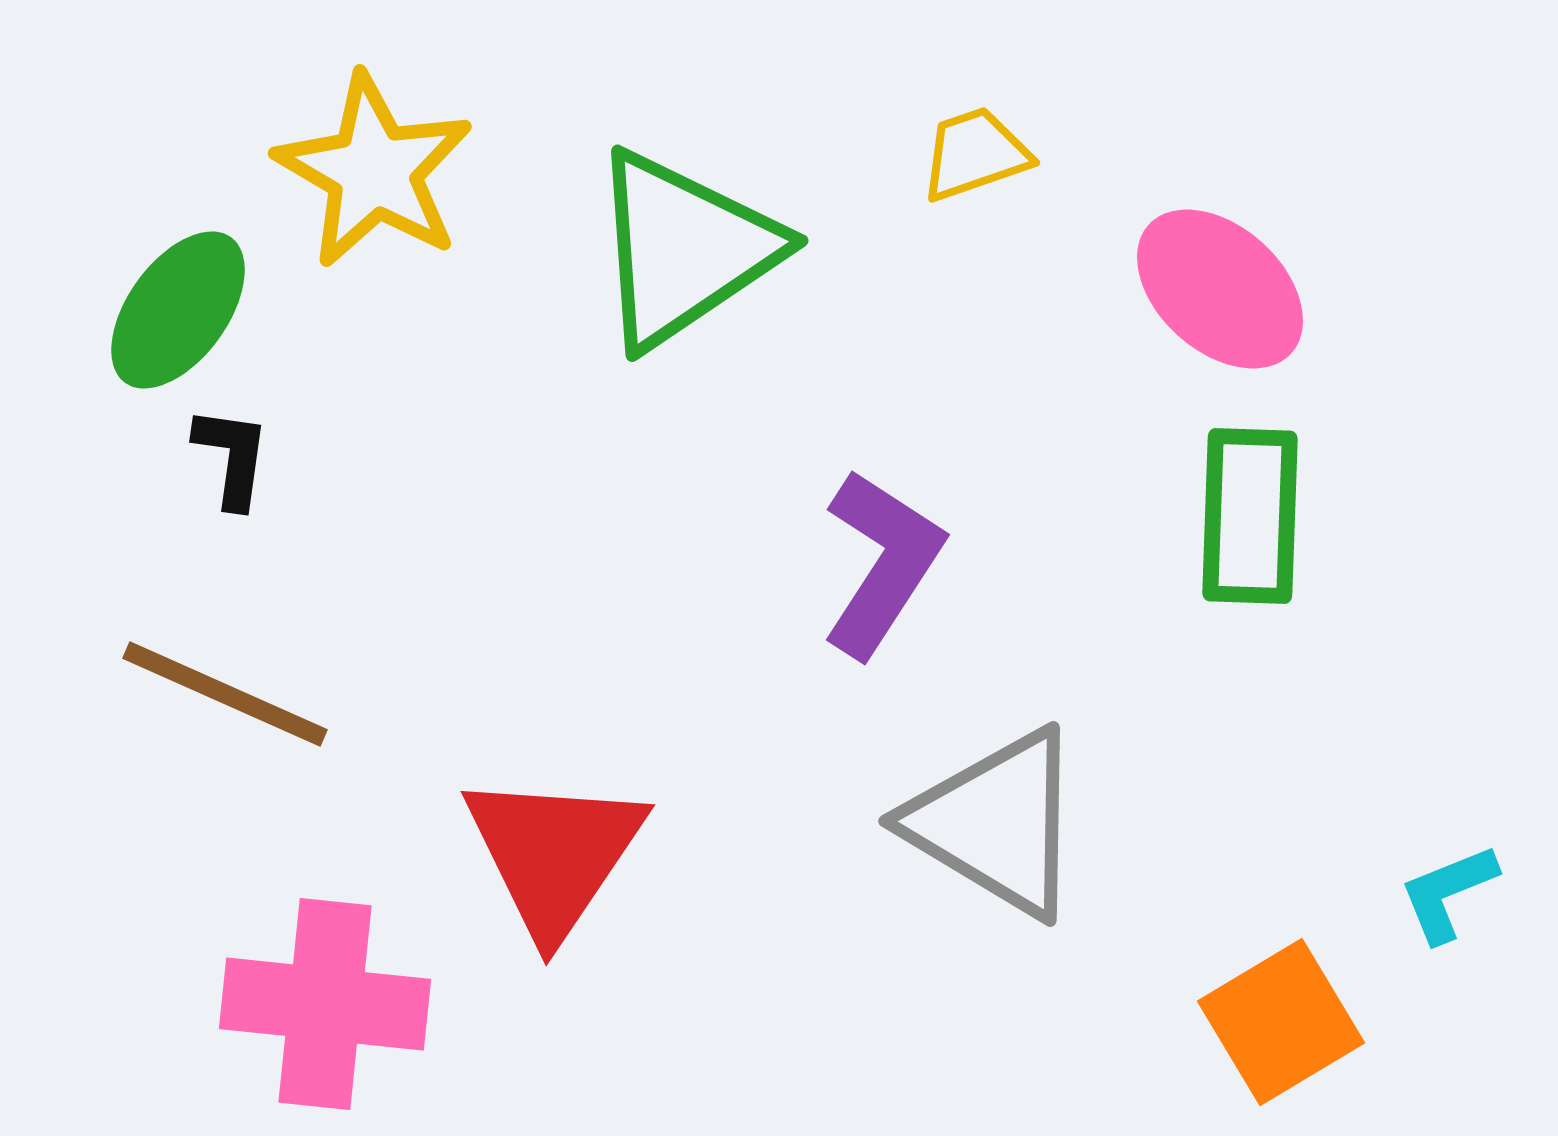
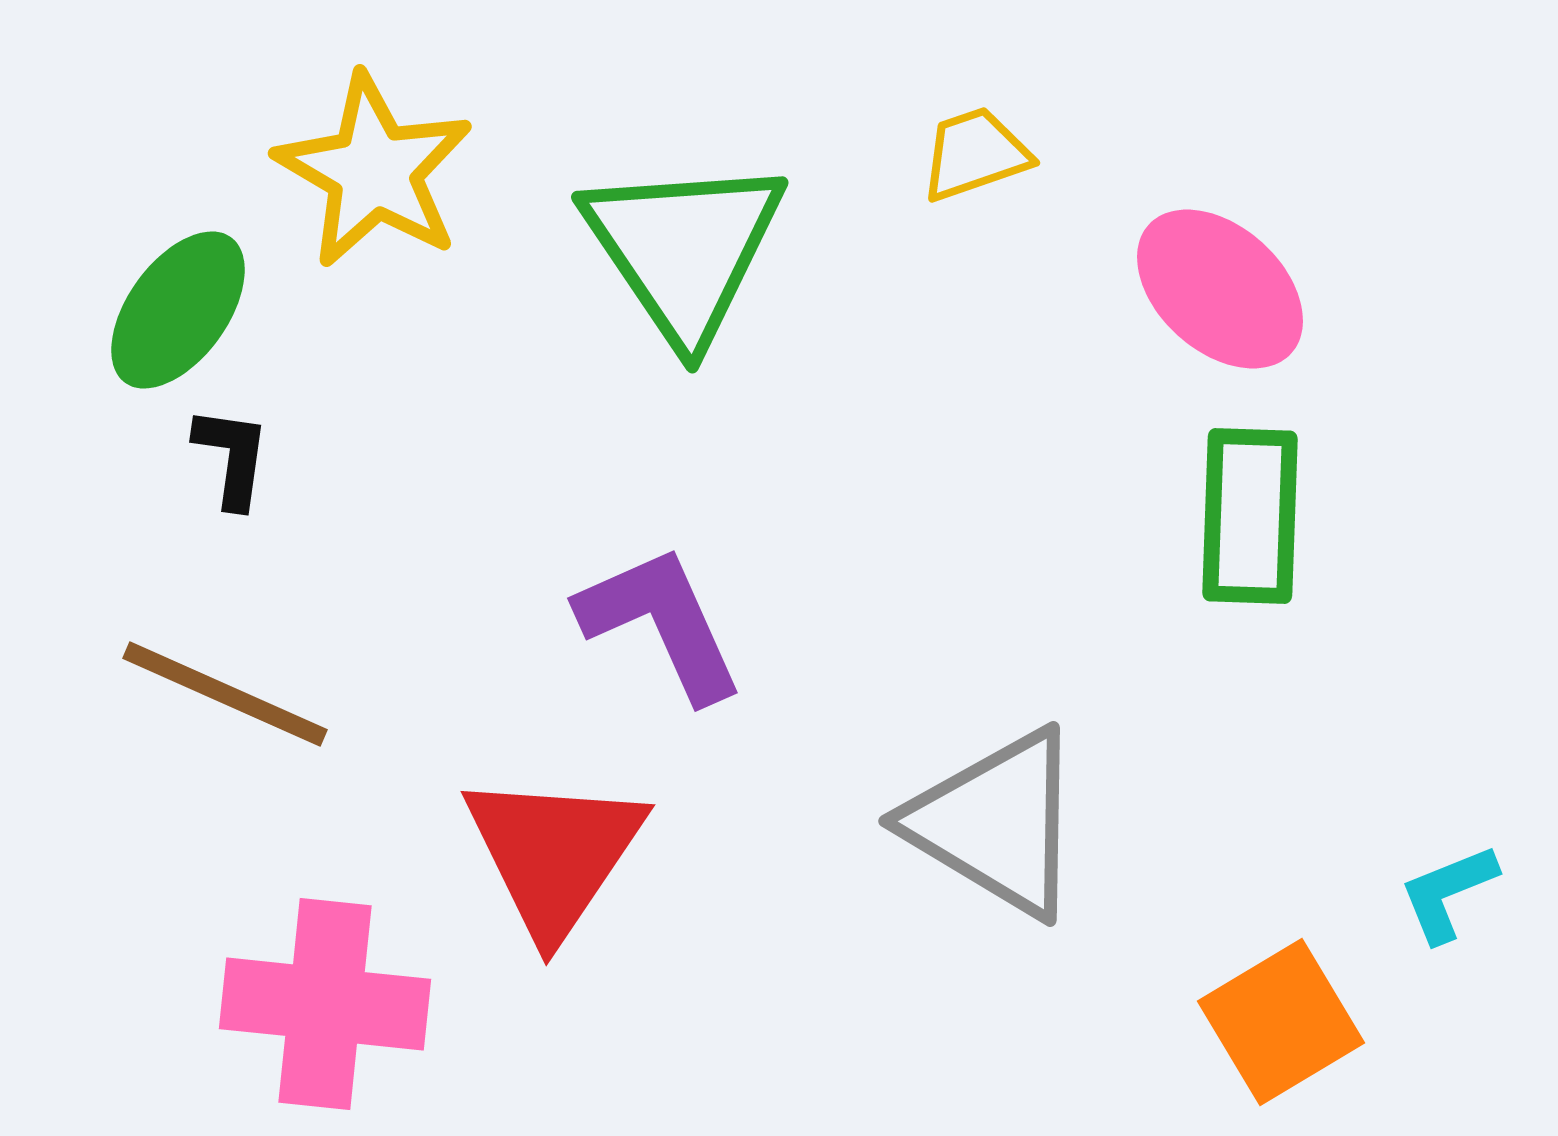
green triangle: rotated 30 degrees counterclockwise
purple L-shape: moved 221 px left, 60 px down; rotated 57 degrees counterclockwise
